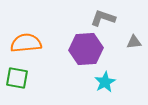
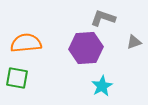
gray triangle: rotated 14 degrees counterclockwise
purple hexagon: moved 1 px up
cyan star: moved 3 px left, 4 px down
